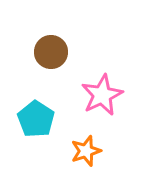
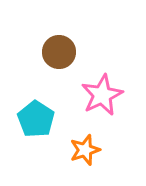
brown circle: moved 8 px right
orange star: moved 1 px left, 1 px up
